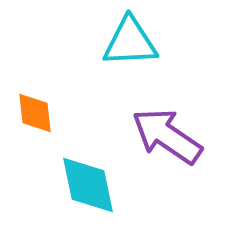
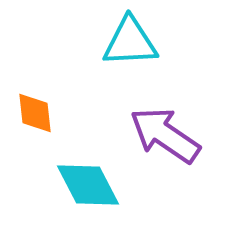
purple arrow: moved 2 px left, 1 px up
cyan diamond: rotated 16 degrees counterclockwise
